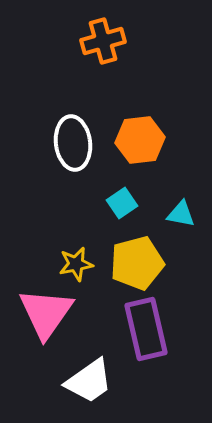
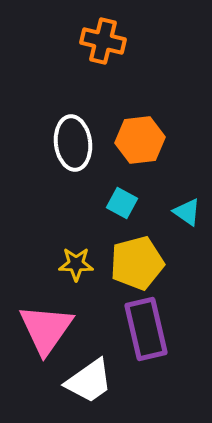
orange cross: rotated 30 degrees clockwise
cyan square: rotated 28 degrees counterclockwise
cyan triangle: moved 6 px right, 2 px up; rotated 24 degrees clockwise
yellow star: rotated 12 degrees clockwise
pink triangle: moved 16 px down
